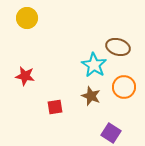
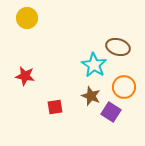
purple square: moved 21 px up
